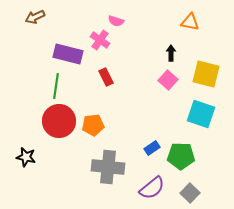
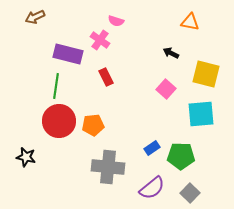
black arrow: rotated 63 degrees counterclockwise
pink square: moved 2 px left, 9 px down
cyan square: rotated 24 degrees counterclockwise
